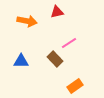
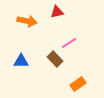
orange rectangle: moved 3 px right, 2 px up
